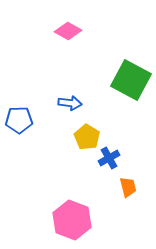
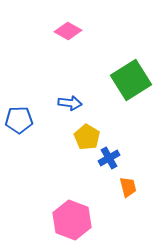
green square: rotated 30 degrees clockwise
